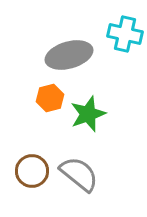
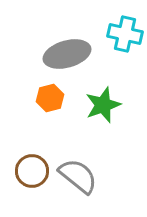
gray ellipse: moved 2 px left, 1 px up
green star: moved 15 px right, 9 px up
gray semicircle: moved 1 px left, 2 px down
